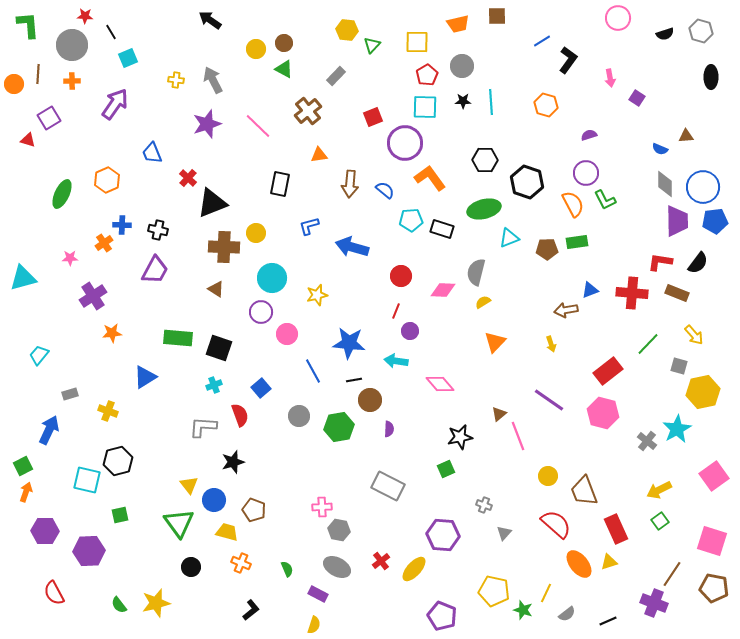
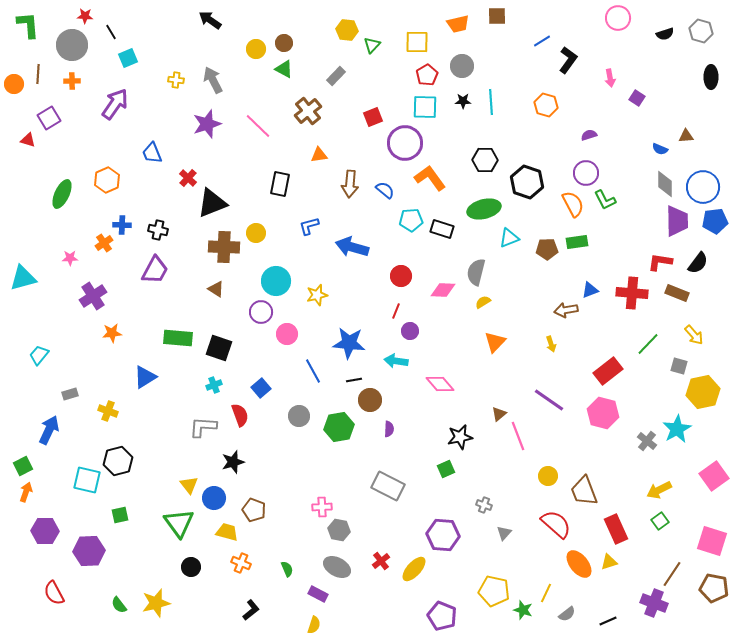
cyan circle at (272, 278): moved 4 px right, 3 px down
blue circle at (214, 500): moved 2 px up
